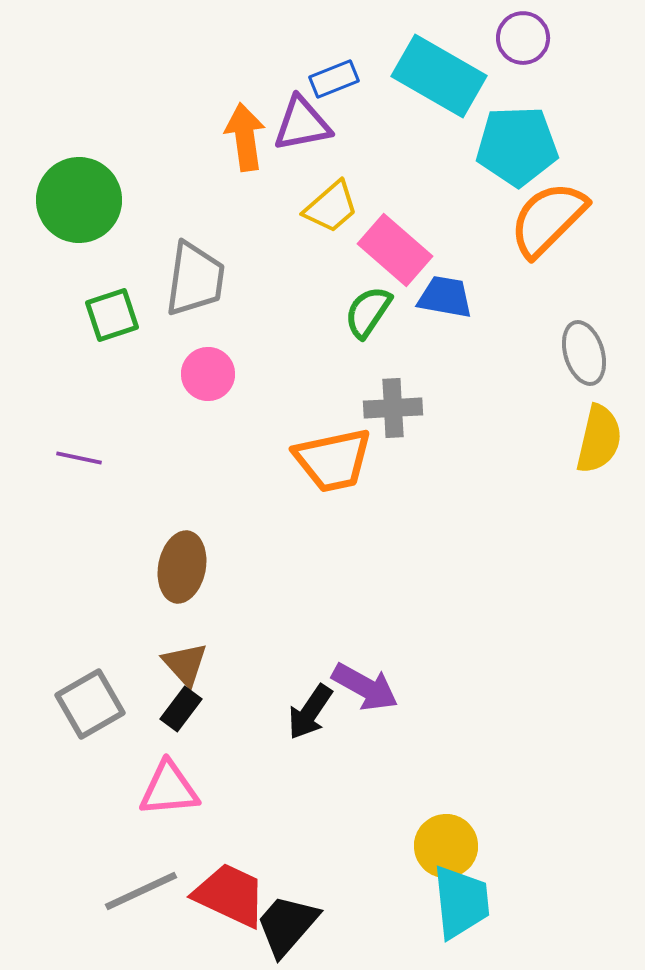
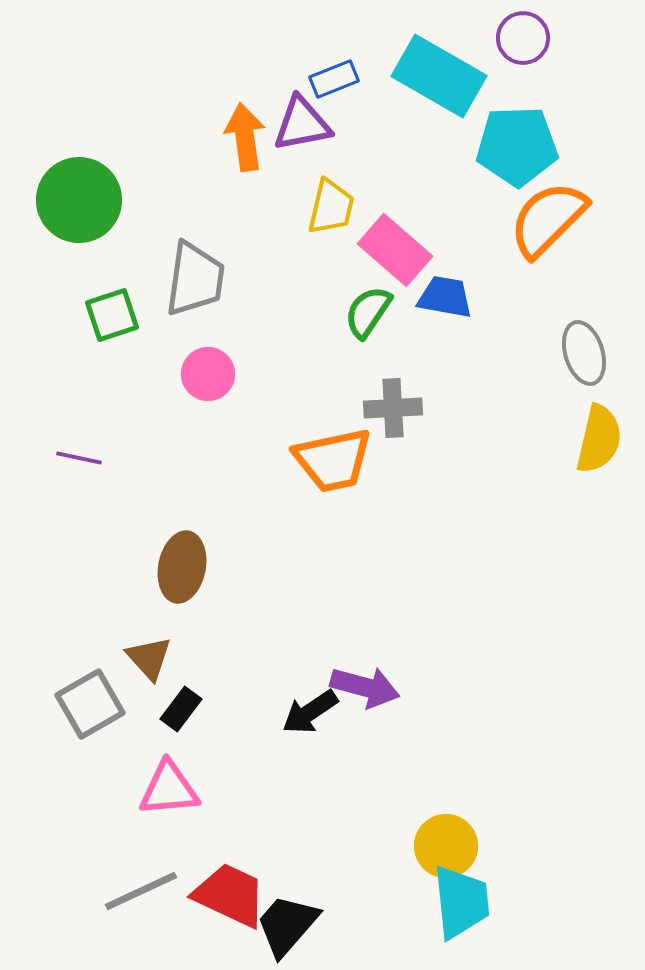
yellow trapezoid: rotated 36 degrees counterclockwise
brown triangle: moved 36 px left, 6 px up
purple arrow: rotated 14 degrees counterclockwise
black arrow: rotated 22 degrees clockwise
